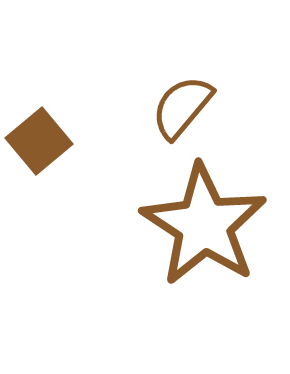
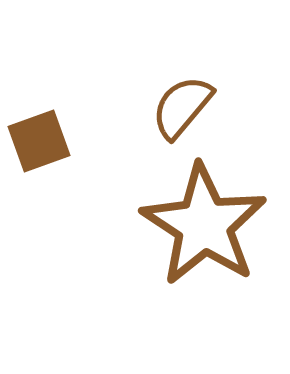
brown square: rotated 20 degrees clockwise
